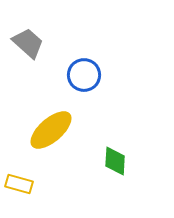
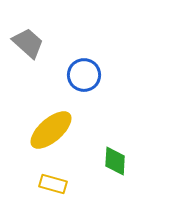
yellow rectangle: moved 34 px right
